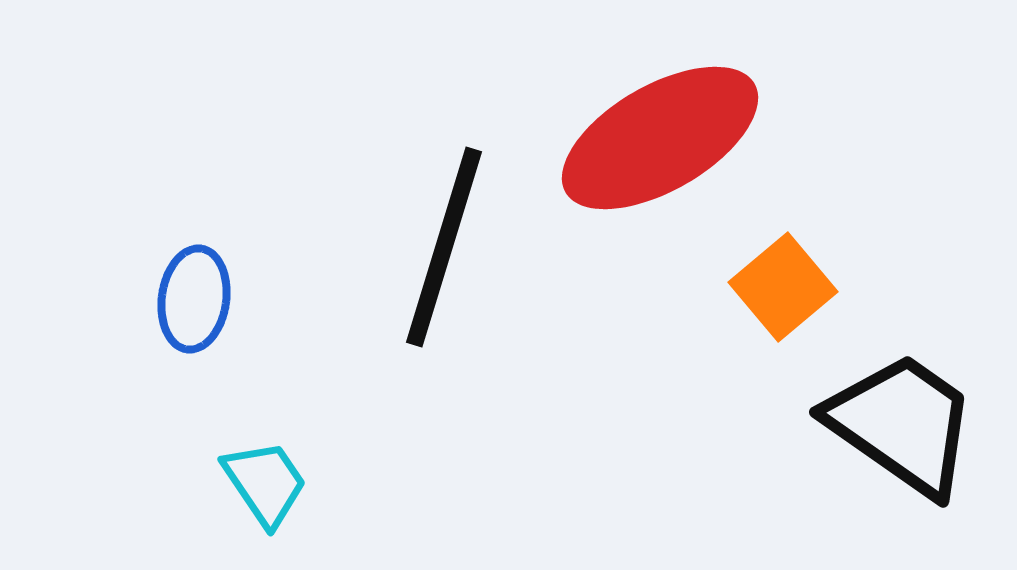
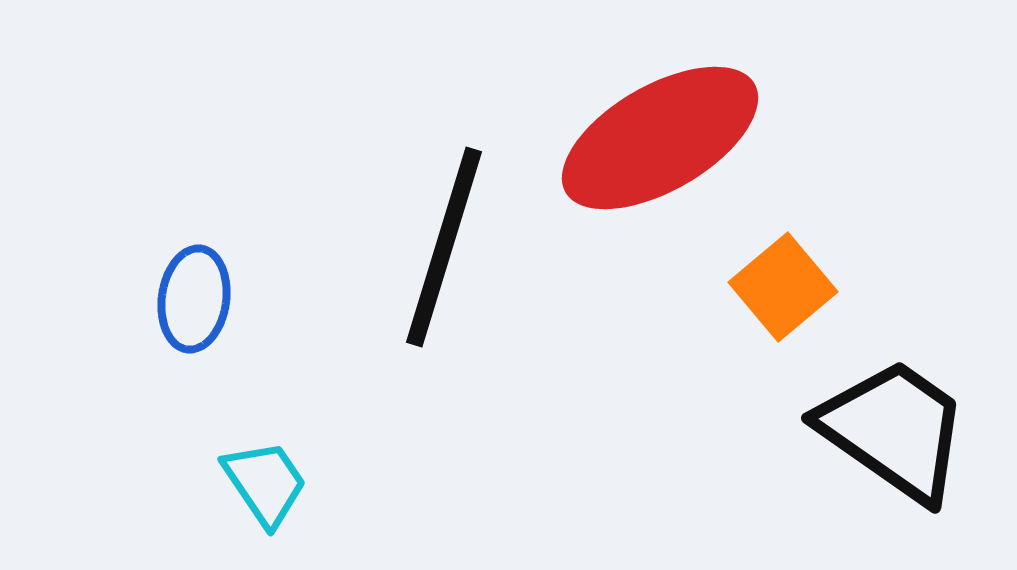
black trapezoid: moved 8 px left, 6 px down
